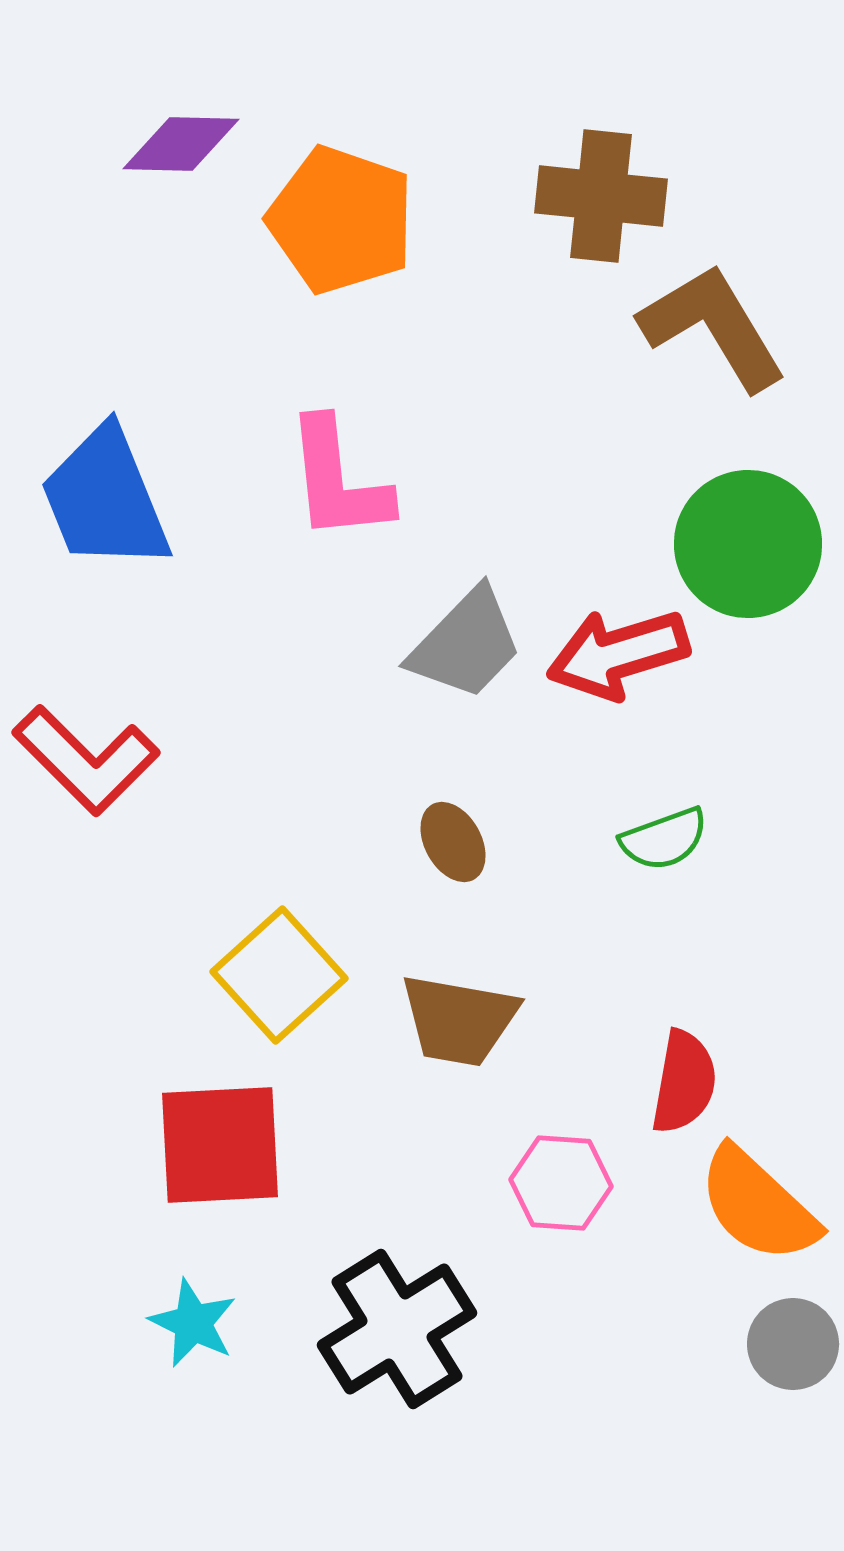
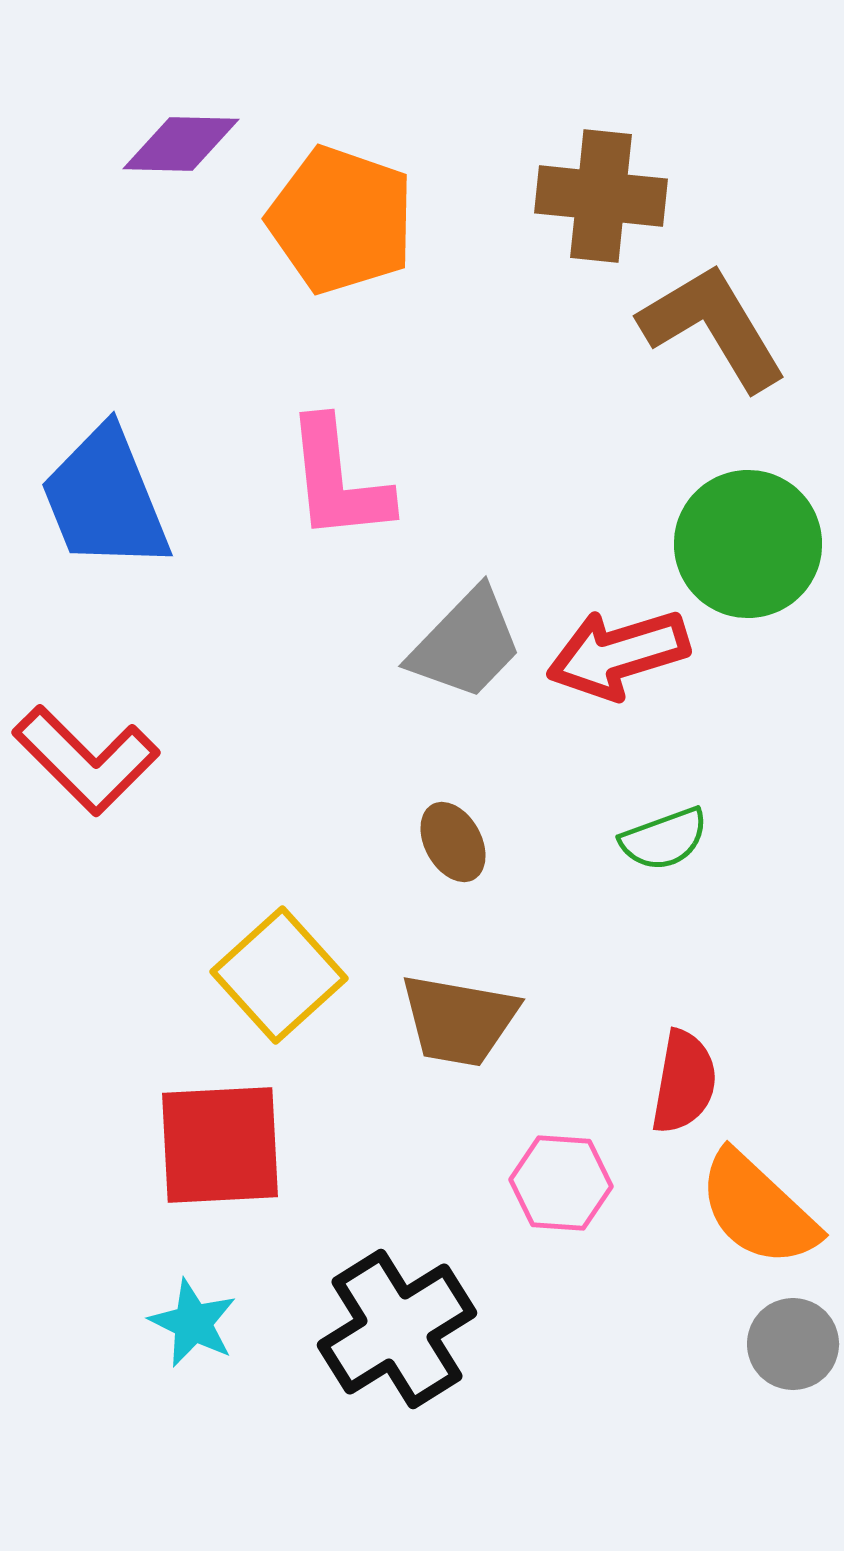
orange semicircle: moved 4 px down
